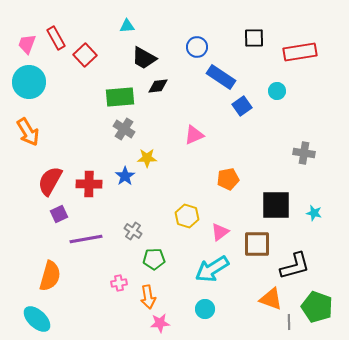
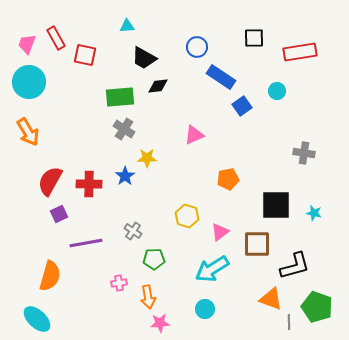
red square at (85, 55): rotated 35 degrees counterclockwise
purple line at (86, 239): moved 4 px down
